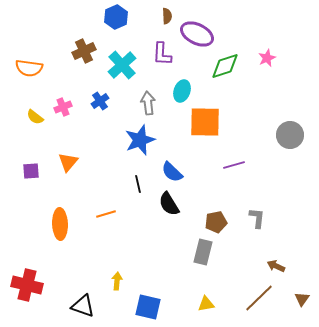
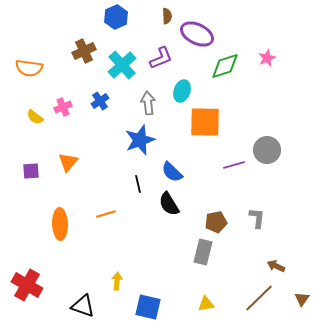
purple L-shape: moved 1 px left, 4 px down; rotated 115 degrees counterclockwise
gray circle: moved 23 px left, 15 px down
red cross: rotated 16 degrees clockwise
